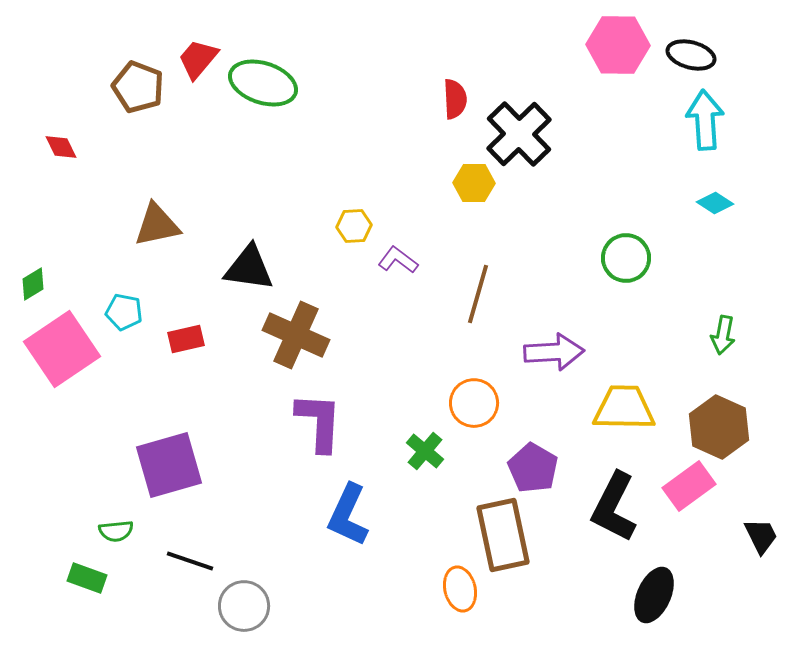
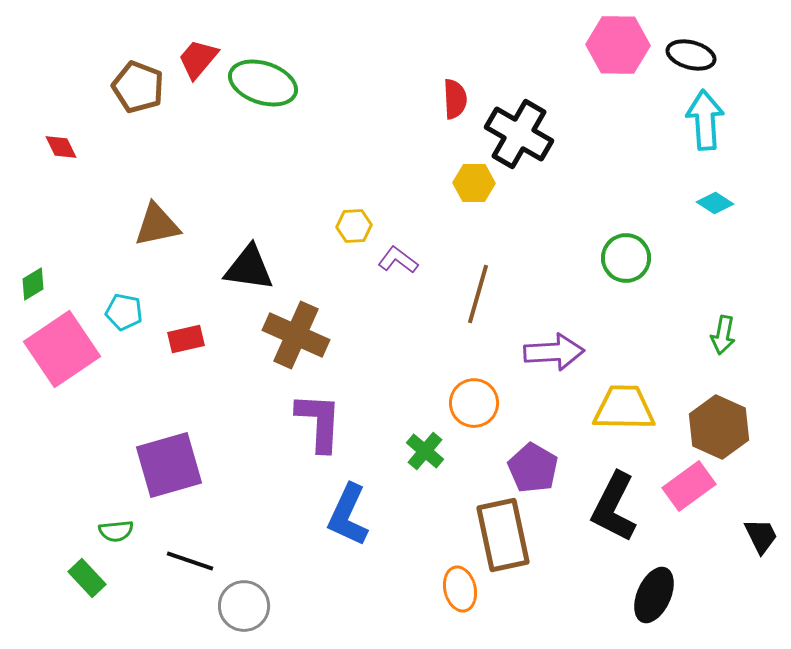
black cross at (519, 134): rotated 16 degrees counterclockwise
green rectangle at (87, 578): rotated 27 degrees clockwise
